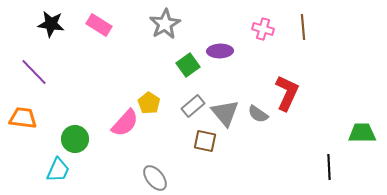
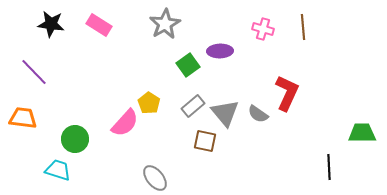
cyan trapezoid: rotated 96 degrees counterclockwise
